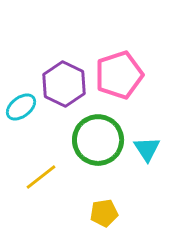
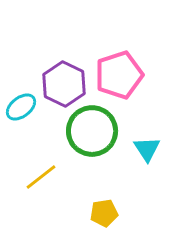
green circle: moved 6 px left, 9 px up
